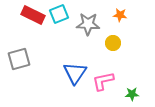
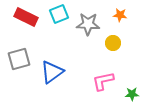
red rectangle: moved 7 px left, 2 px down
blue triangle: moved 23 px left, 1 px up; rotated 20 degrees clockwise
